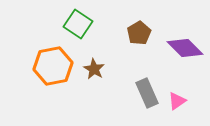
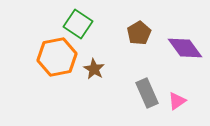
purple diamond: rotated 9 degrees clockwise
orange hexagon: moved 4 px right, 9 px up
